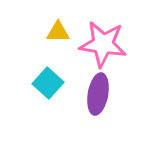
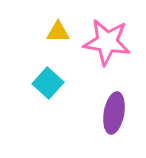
pink star: moved 4 px right, 2 px up
purple ellipse: moved 16 px right, 19 px down
